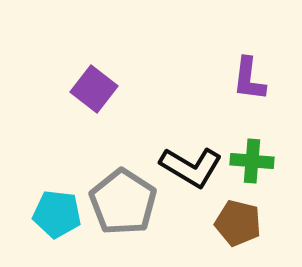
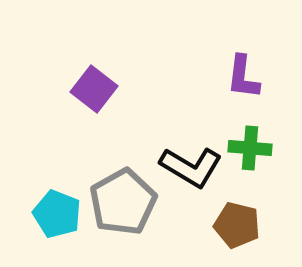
purple L-shape: moved 6 px left, 2 px up
green cross: moved 2 px left, 13 px up
gray pentagon: rotated 10 degrees clockwise
cyan pentagon: rotated 15 degrees clockwise
brown pentagon: moved 1 px left, 2 px down
